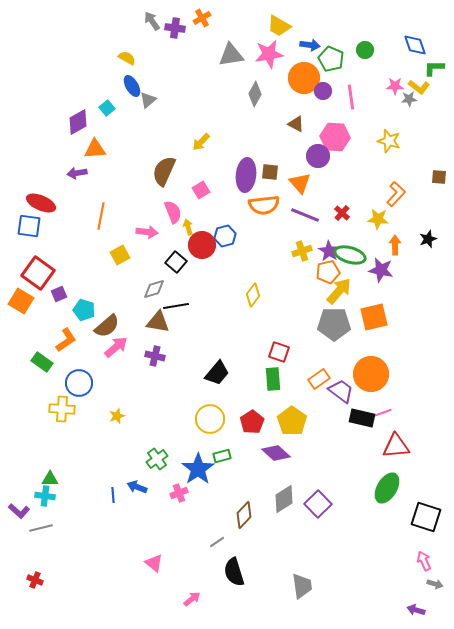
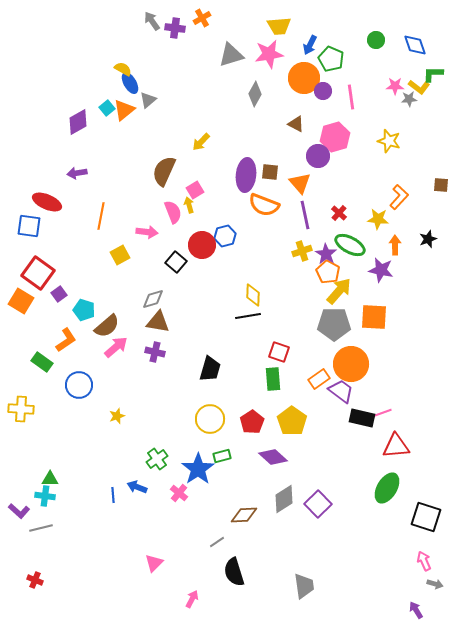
yellow trapezoid at (279, 26): rotated 35 degrees counterclockwise
blue arrow at (310, 45): rotated 108 degrees clockwise
green circle at (365, 50): moved 11 px right, 10 px up
gray triangle at (231, 55): rotated 8 degrees counterclockwise
yellow semicircle at (127, 58): moved 4 px left, 11 px down
green L-shape at (434, 68): moved 1 px left, 6 px down
blue ellipse at (132, 86): moved 2 px left, 3 px up
pink hexagon at (335, 137): rotated 20 degrees counterclockwise
orange triangle at (95, 149): moved 29 px right, 39 px up; rotated 35 degrees counterclockwise
brown square at (439, 177): moved 2 px right, 8 px down
pink square at (201, 190): moved 6 px left
orange L-shape at (396, 194): moved 3 px right, 3 px down
red ellipse at (41, 203): moved 6 px right, 1 px up
orange semicircle at (264, 205): rotated 28 degrees clockwise
red cross at (342, 213): moved 3 px left
purple line at (305, 215): rotated 56 degrees clockwise
yellow arrow at (188, 227): moved 1 px right, 22 px up
purple star at (329, 251): moved 3 px left, 3 px down
green ellipse at (350, 255): moved 10 px up; rotated 12 degrees clockwise
orange pentagon at (328, 272): rotated 30 degrees counterclockwise
gray diamond at (154, 289): moved 1 px left, 10 px down
purple square at (59, 294): rotated 14 degrees counterclockwise
yellow diamond at (253, 295): rotated 35 degrees counterclockwise
black line at (176, 306): moved 72 px right, 10 px down
orange square at (374, 317): rotated 16 degrees clockwise
purple cross at (155, 356): moved 4 px up
black trapezoid at (217, 373): moved 7 px left, 4 px up; rotated 24 degrees counterclockwise
orange circle at (371, 374): moved 20 px left, 10 px up
blue circle at (79, 383): moved 2 px down
yellow cross at (62, 409): moved 41 px left
purple diamond at (276, 453): moved 3 px left, 4 px down
pink cross at (179, 493): rotated 30 degrees counterclockwise
brown diamond at (244, 515): rotated 44 degrees clockwise
pink triangle at (154, 563): rotated 36 degrees clockwise
gray trapezoid at (302, 586): moved 2 px right
pink arrow at (192, 599): rotated 24 degrees counterclockwise
purple arrow at (416, 610): rotated 42 degrees clockwise
